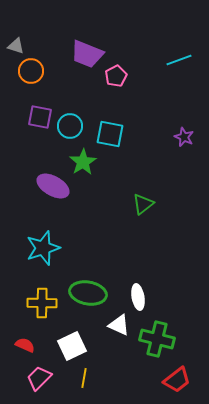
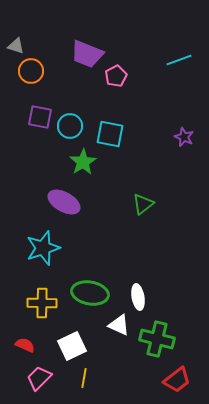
purple ellipse: moved 11 px right, 16 px down
green ellipse: moved 2 px right
